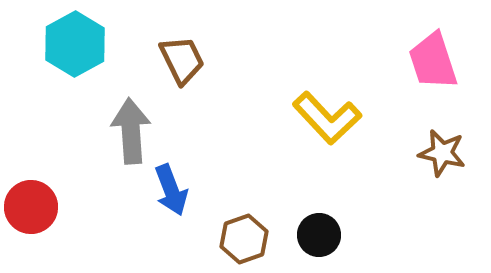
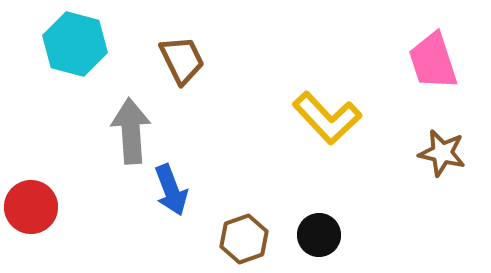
cyan hexagon: rotated 16 degrees counterclockwise
